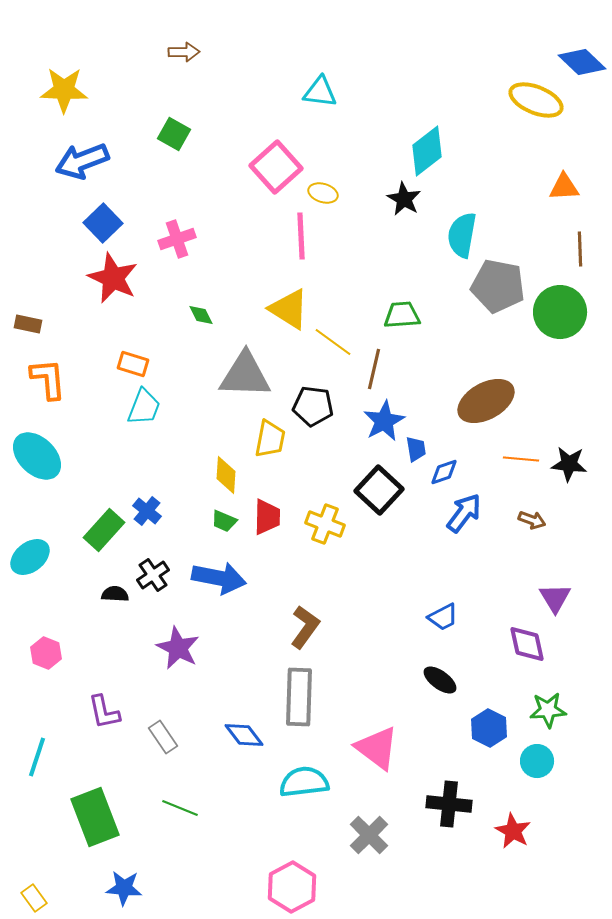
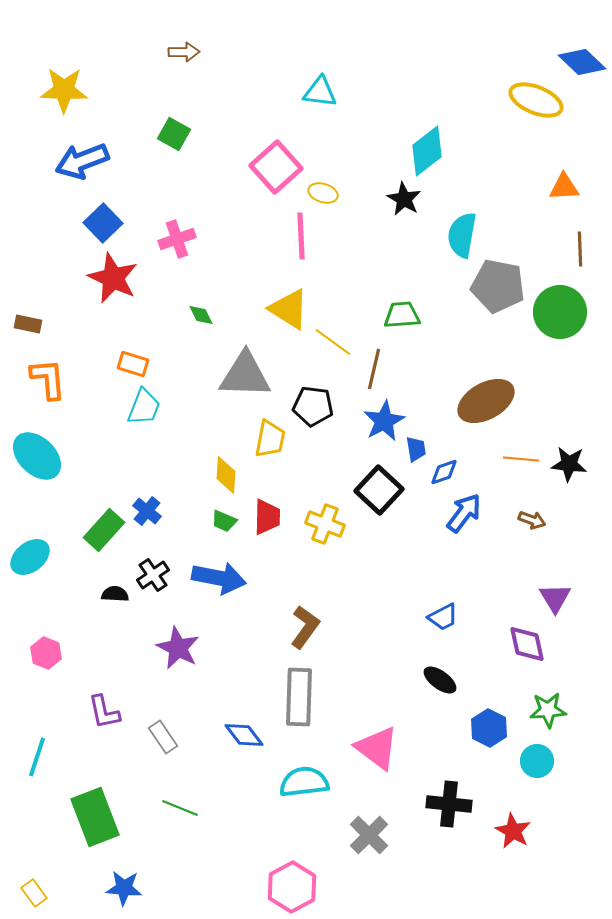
yellow rectangle at (34, 898): moved 5 px up
